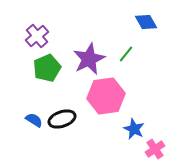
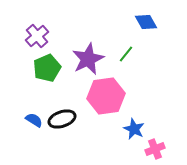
purple star: moved 1 px left
pink cross: rotated 12 degrees clockwise
